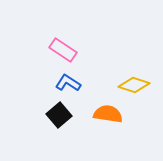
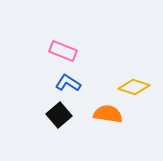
pink rectangle: moved 1 px down; rotated 12 degrees counterclockwise
yellow diamond: moved 2 px down
